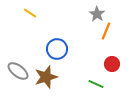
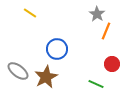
brown star: rotated 10 degrees counterclockwise
